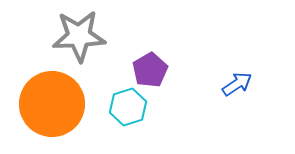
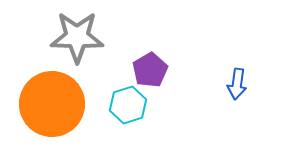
gray star: moved 2 px left, 1 px down; rotated 4 degrees clockwise
blue arrow: rotated 132 degrees clockwise
cyan hexagon: moved 2 px up
